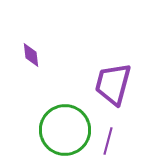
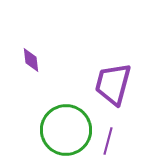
purple diamond: moved 5 px down
green circle: moved 1 px right
